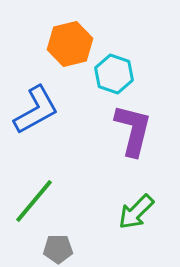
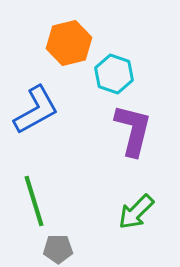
orange hexagon: moved 1 px left, 1 px up
green line: rotated 57 degrees counterclockwise
